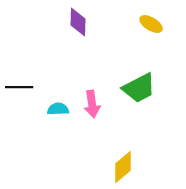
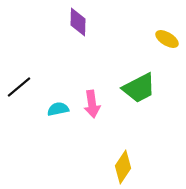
yellow ellipse: moved 16 px right, 15 px down
black line: rotated 40 degrees counterclockwise
cyan semicircle: rotated 10 degrees counterclockwise
yellow diamond: rotated 16 degrees counterclockwise
